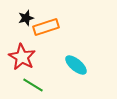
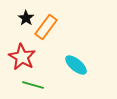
black star: rotated 21 degrees counterclockwise
orange rectangle: rotated 35 degrees counterclockwise
green line: rotated 15 degrees counterclockwise
